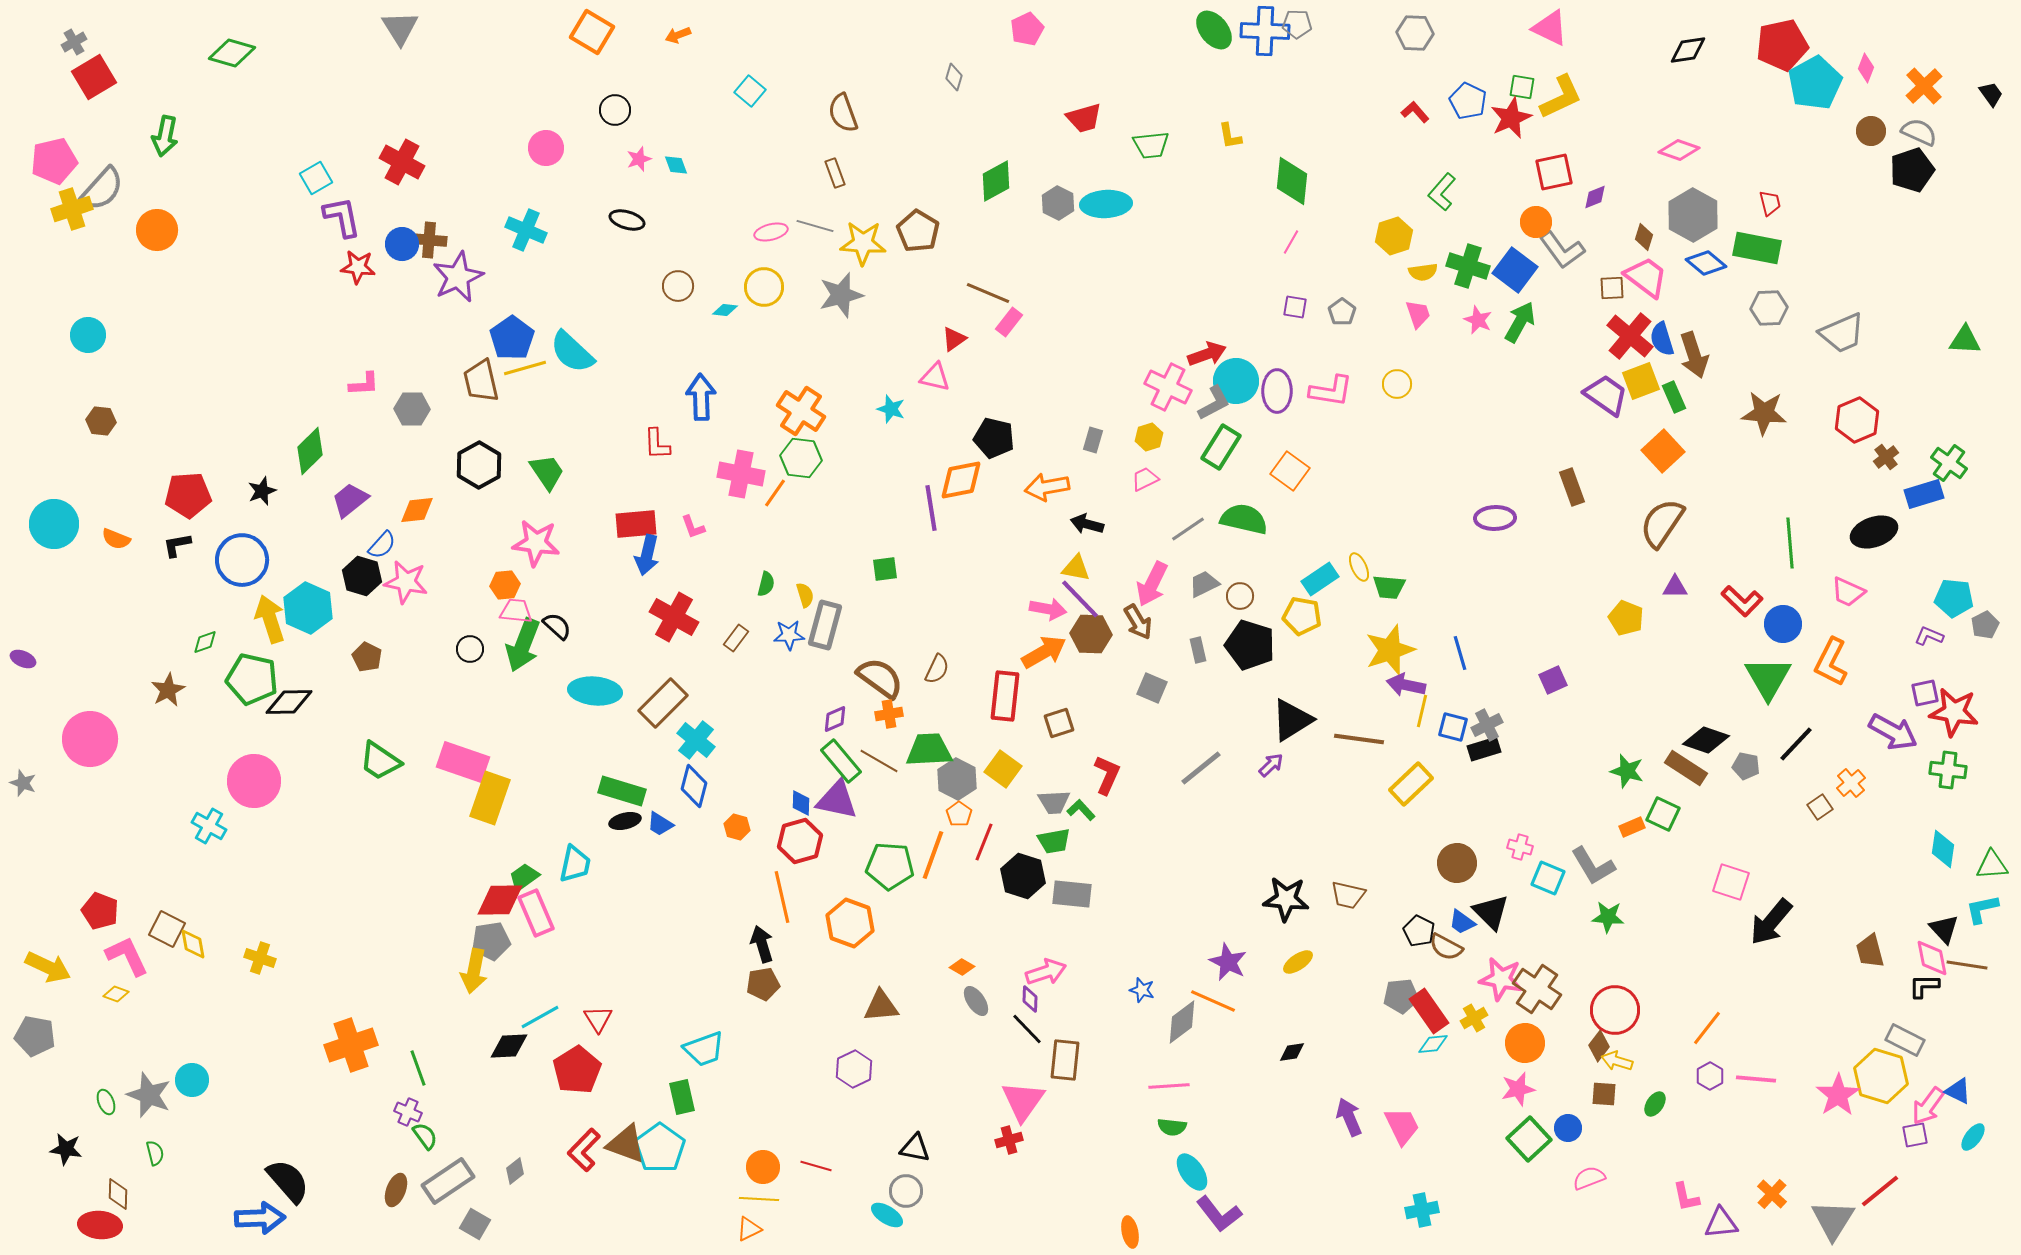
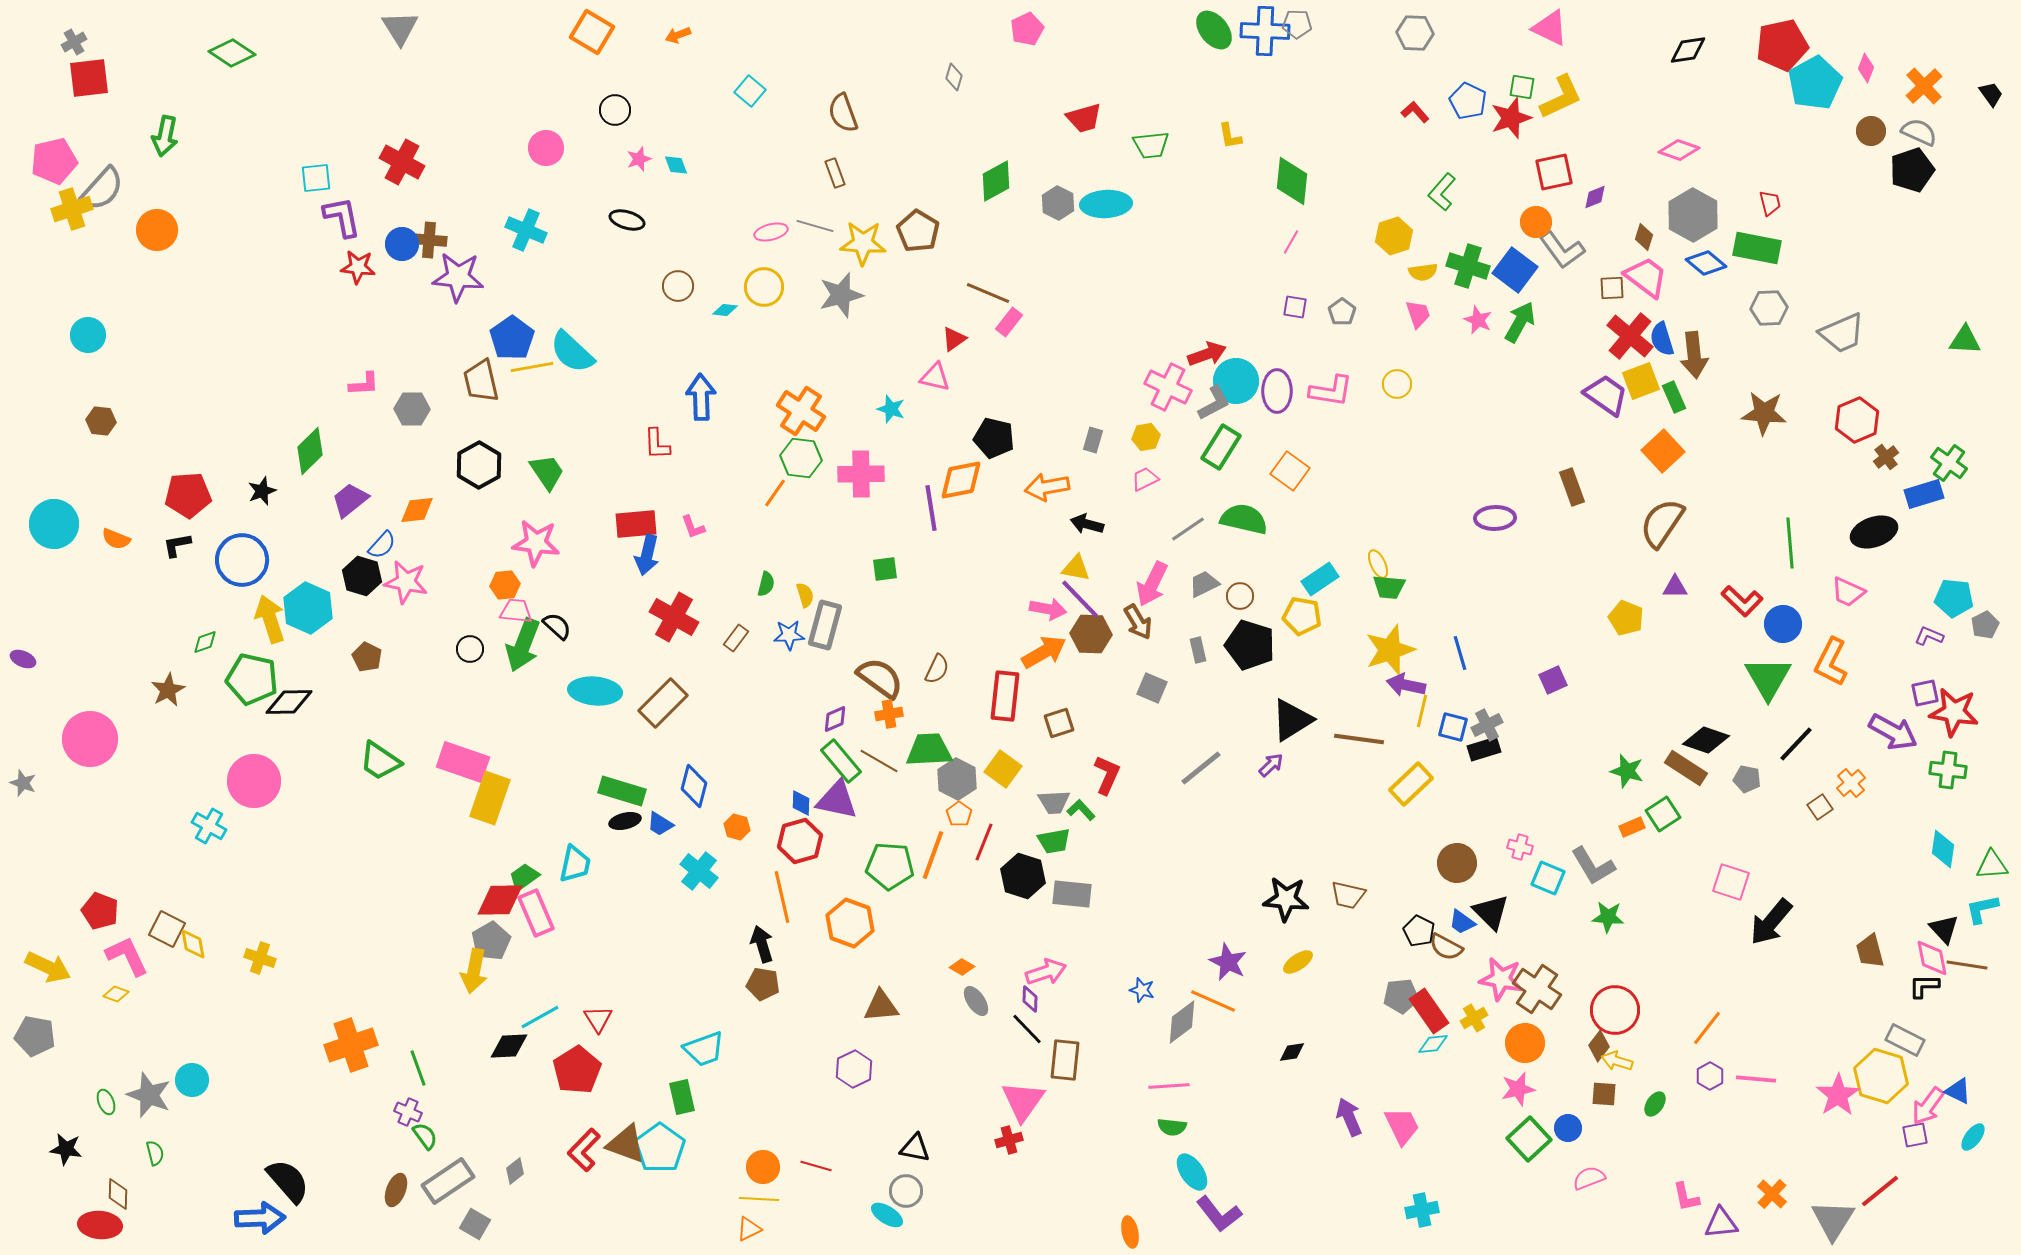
green diamond at (232, 53): rotated 18 degrees clockwise
red square at (94, 77): moved 5 px left, 1 px down; rotated 24 degrees clockwise
red star at (1511, 118): rotated 6 degrees clockwise
cyan square at (316, 178): rotated 24 degrees clockwise
purple star at (458, 277): rotated 30 degrees clockwise
brown arrow at (1694, 355): rotated 12 degrees clockwise
yellow line at (525, 368): moved 7 px right, 1 px up; rotated 6 degrees clockwise
yellow hexagon at (1149, 437): moved 3 px left; rotated 8 degrees clockwise
pink cross at (741, 474): moved 120 px right; rotated 12 degrees counterclockwise
yellow ellipse at (1359, 567): moved 19 px right, 3 px up
cyan cross at (696, 740): moved 3 px right, 131 px down
gray pentagon at (1746, 766): moved 1 px right, 13 px down
green square at (1663, 814): rotated 32 degrees clockwise
gray pentagon at (491, 941): rotated 21 degrees counterclockwise
brown pentagon at (763, 984): rotated 20 degrees clockwise
